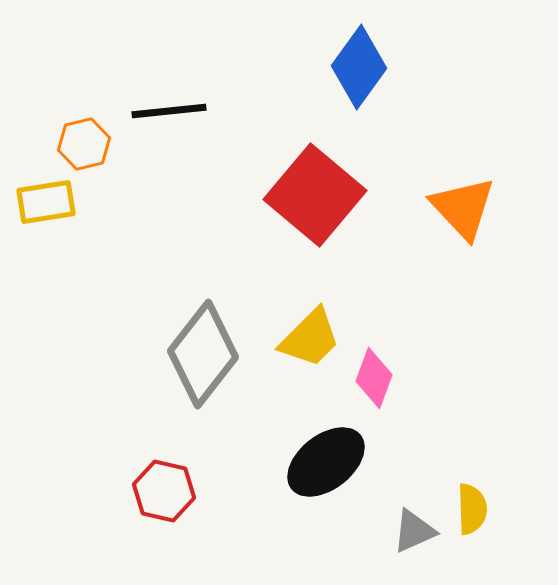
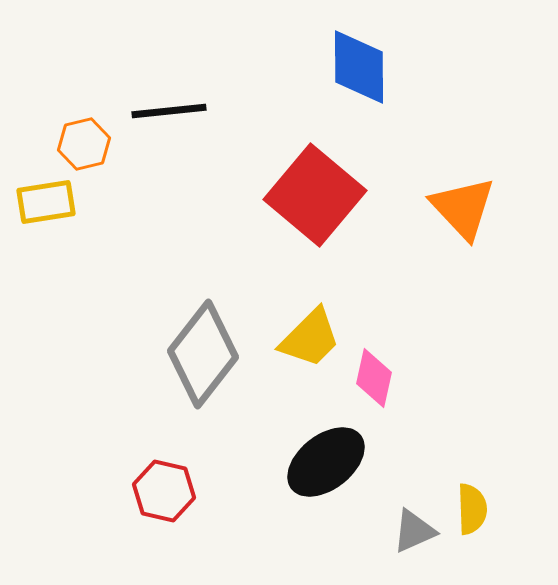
blue diamond: rotated 36 degrees counterclockwise
pink diamond: rotated 8 degrees counterclockwise
